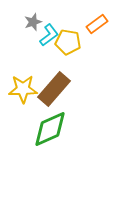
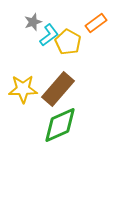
orange rectangle: moved 1 px left, 1 px up
yellow pentagon: rotated 20 degrees clockwise
brown rectangle: moved 4 px right
green diamond: moved 10 px right, 4 px up
